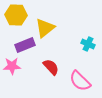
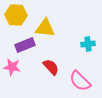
yellow triangle: rotated 45 degrees clockwise
cyan cross: rotated 32 degrees counterclockwise
pink star: moved 1 px down; rotated 12 degrees clockwise
